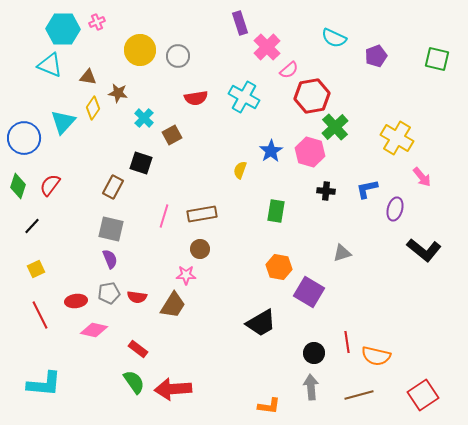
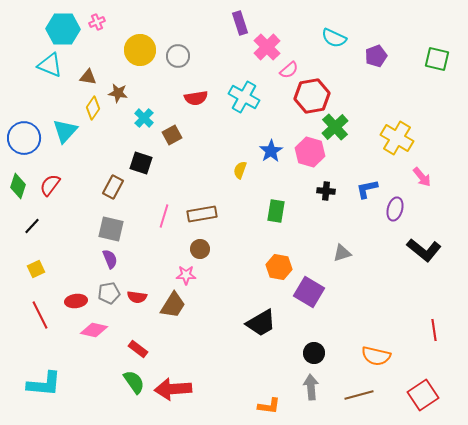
cyan triangle at (63, 122): moved 2 px right, 9 px down
red line at (347, 342): moved 87 px right, 12 px up
